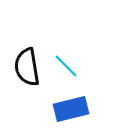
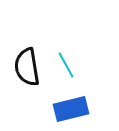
cyan line: moved 1 px up; rotated 16 degrees clockwise
